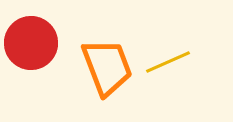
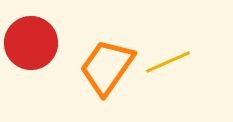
orange trapezoid: rotated 124 degrees counterclockwise
